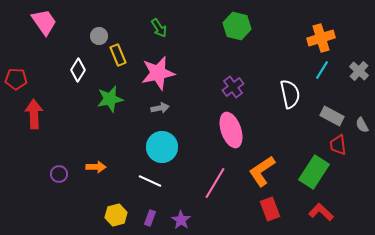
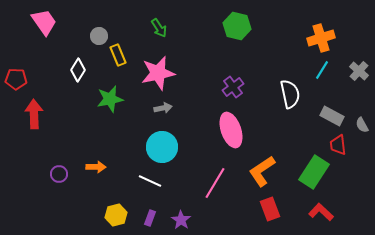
gray arrow: moved 3 px right
